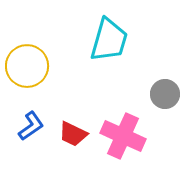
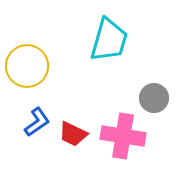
gray circle: moved 11 px left, 4 px down
blue L-shape: moved 6 px right, 4 px up
pink cross: rotated 15 degrees counterclockwise
